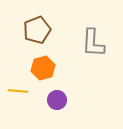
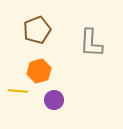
gray L-shape: moved 2 px left
orange hexagon: moved 4 px left, 3 px down
purple circle: moved 3 px left
